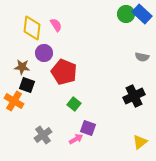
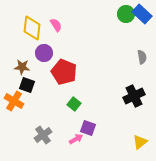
gray semicircle: rotated 112 degrees counterclockwise
